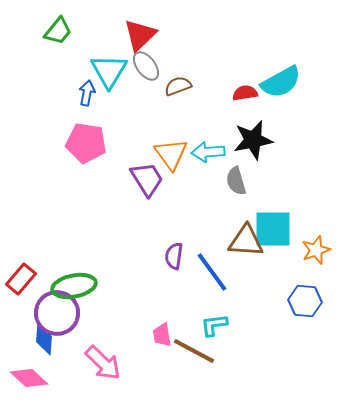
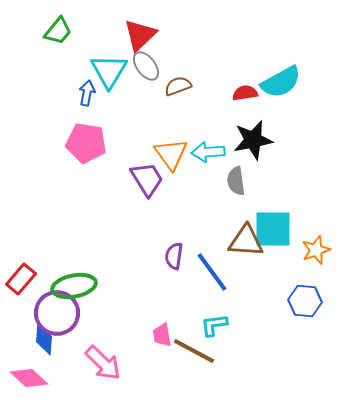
gray semicircle: rotated 8 degrees clockwise
